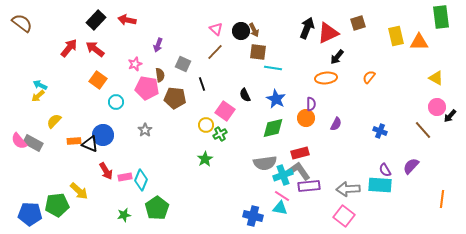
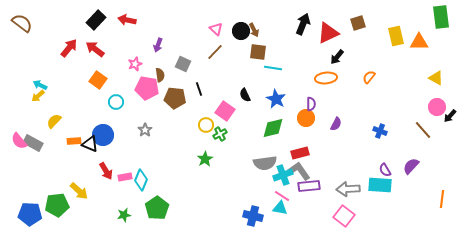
black arrow at (307, 28): moved 4 px left, 4 px up
black line at (202, 84): moved 3 px left, 5 px down
